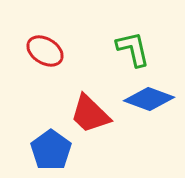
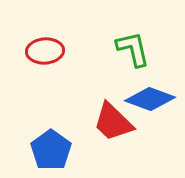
red ellipse: rotated 36 degrees counterclockwise
blue diamond: moved 1 px right
red trapezoid: moved 23 px right, 8 px down
